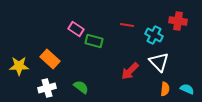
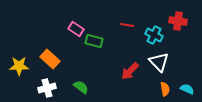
orange semicircle: rotated 16 degrees counterclockwise
